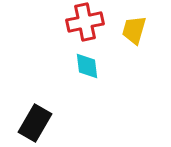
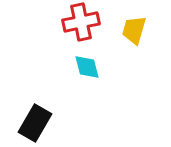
red cross: moved 4 px left
cyan diamond: moved 1 px down; rotated 8 degrees counterclockwise
